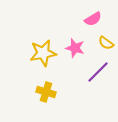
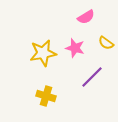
pink semicircle: moved 7 px left, 2 px up
purple line: moved 6 px left, 5 px down
yellow cross: moved 4 px down
